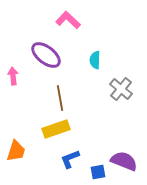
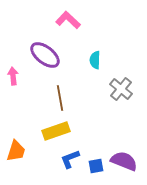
purple ellipse: moved 1 px left
yellow rectangle: moved 2 px down
blue square: moved 2 px left, 6 px up
